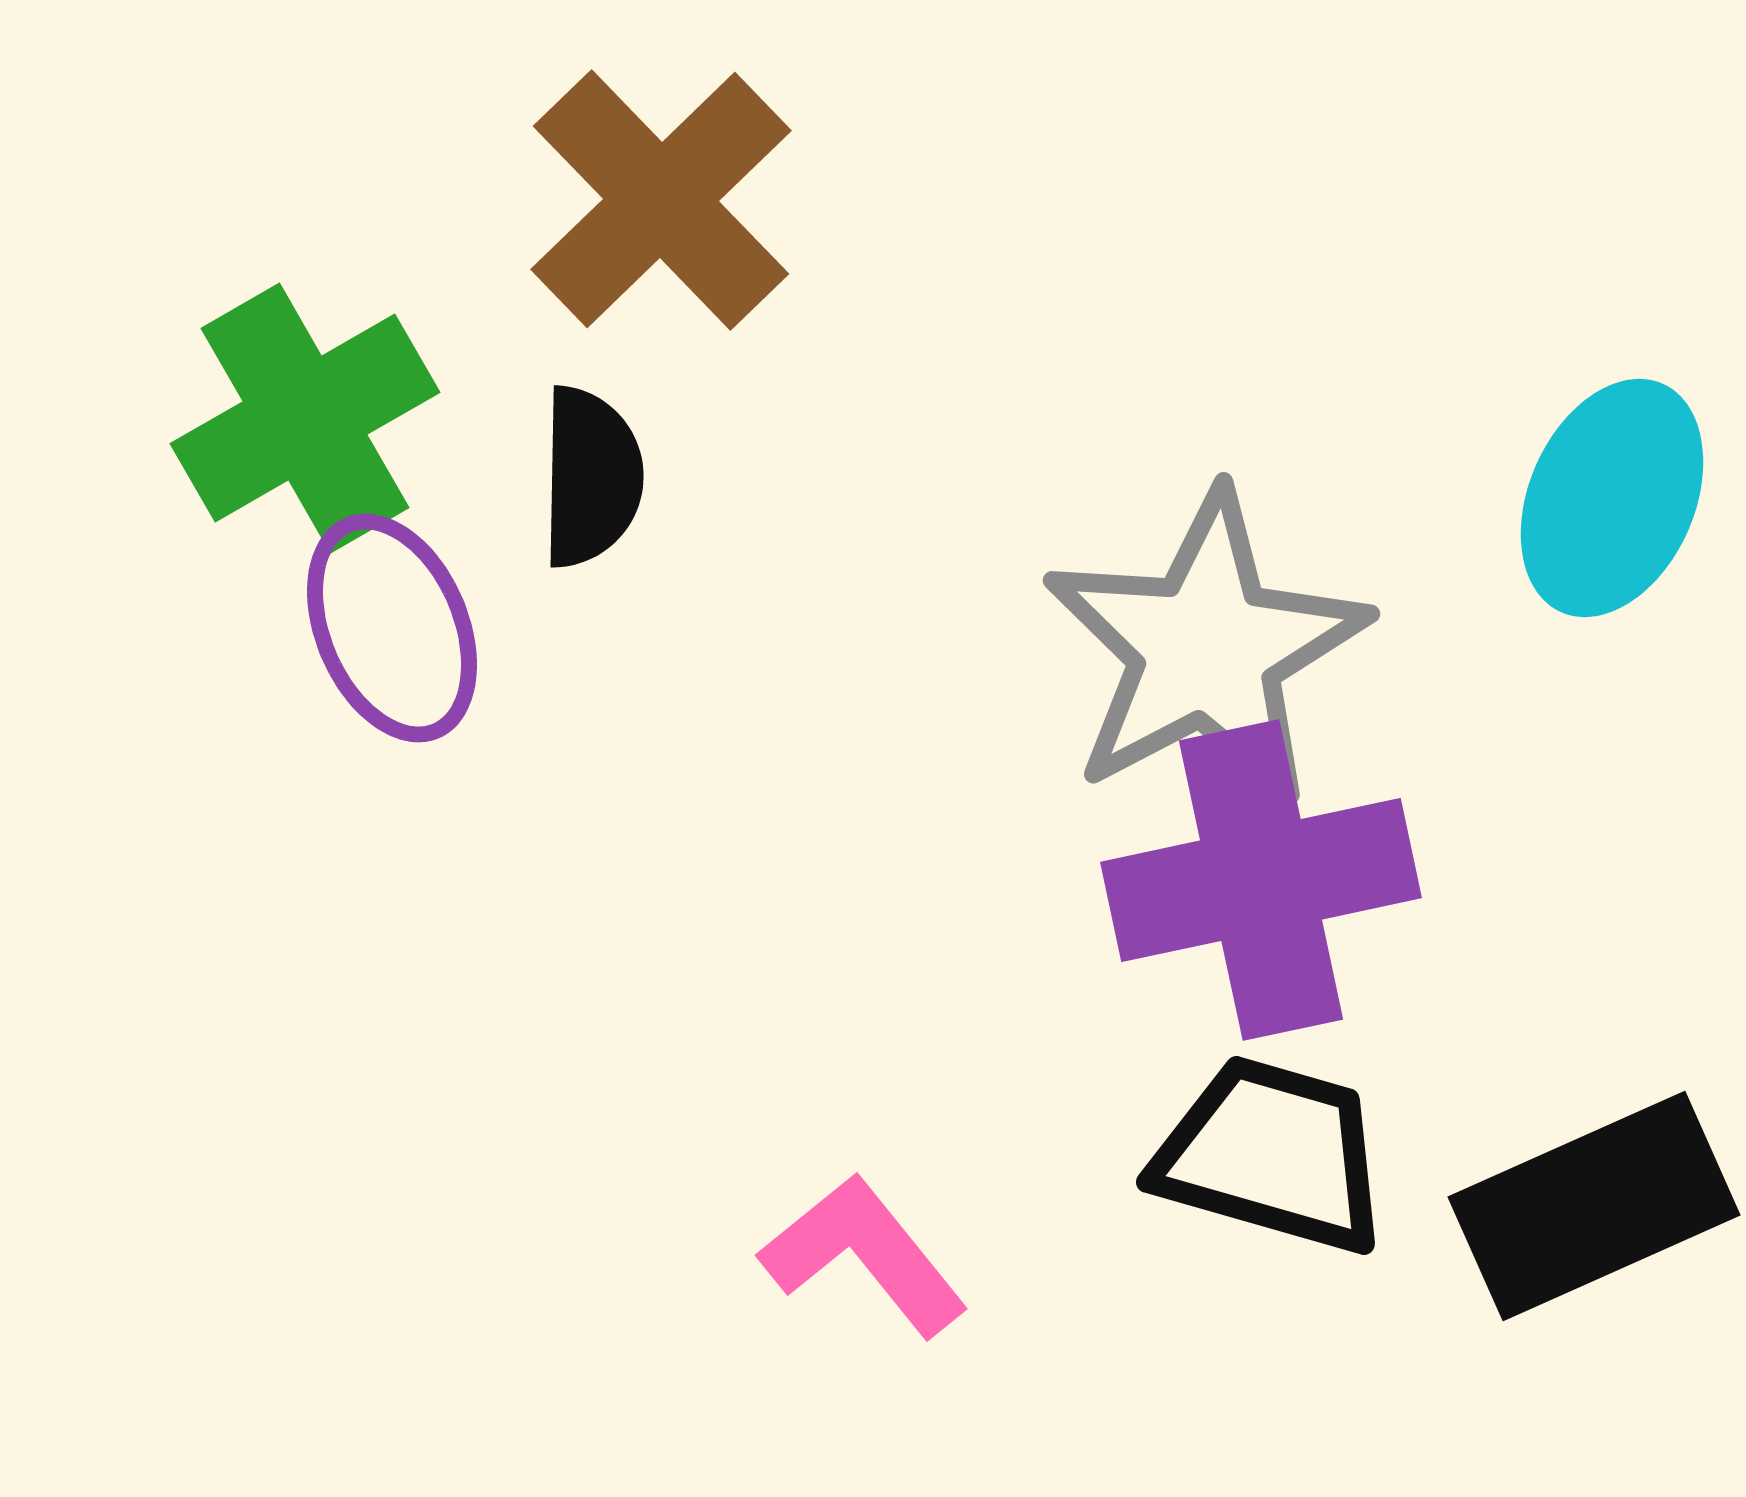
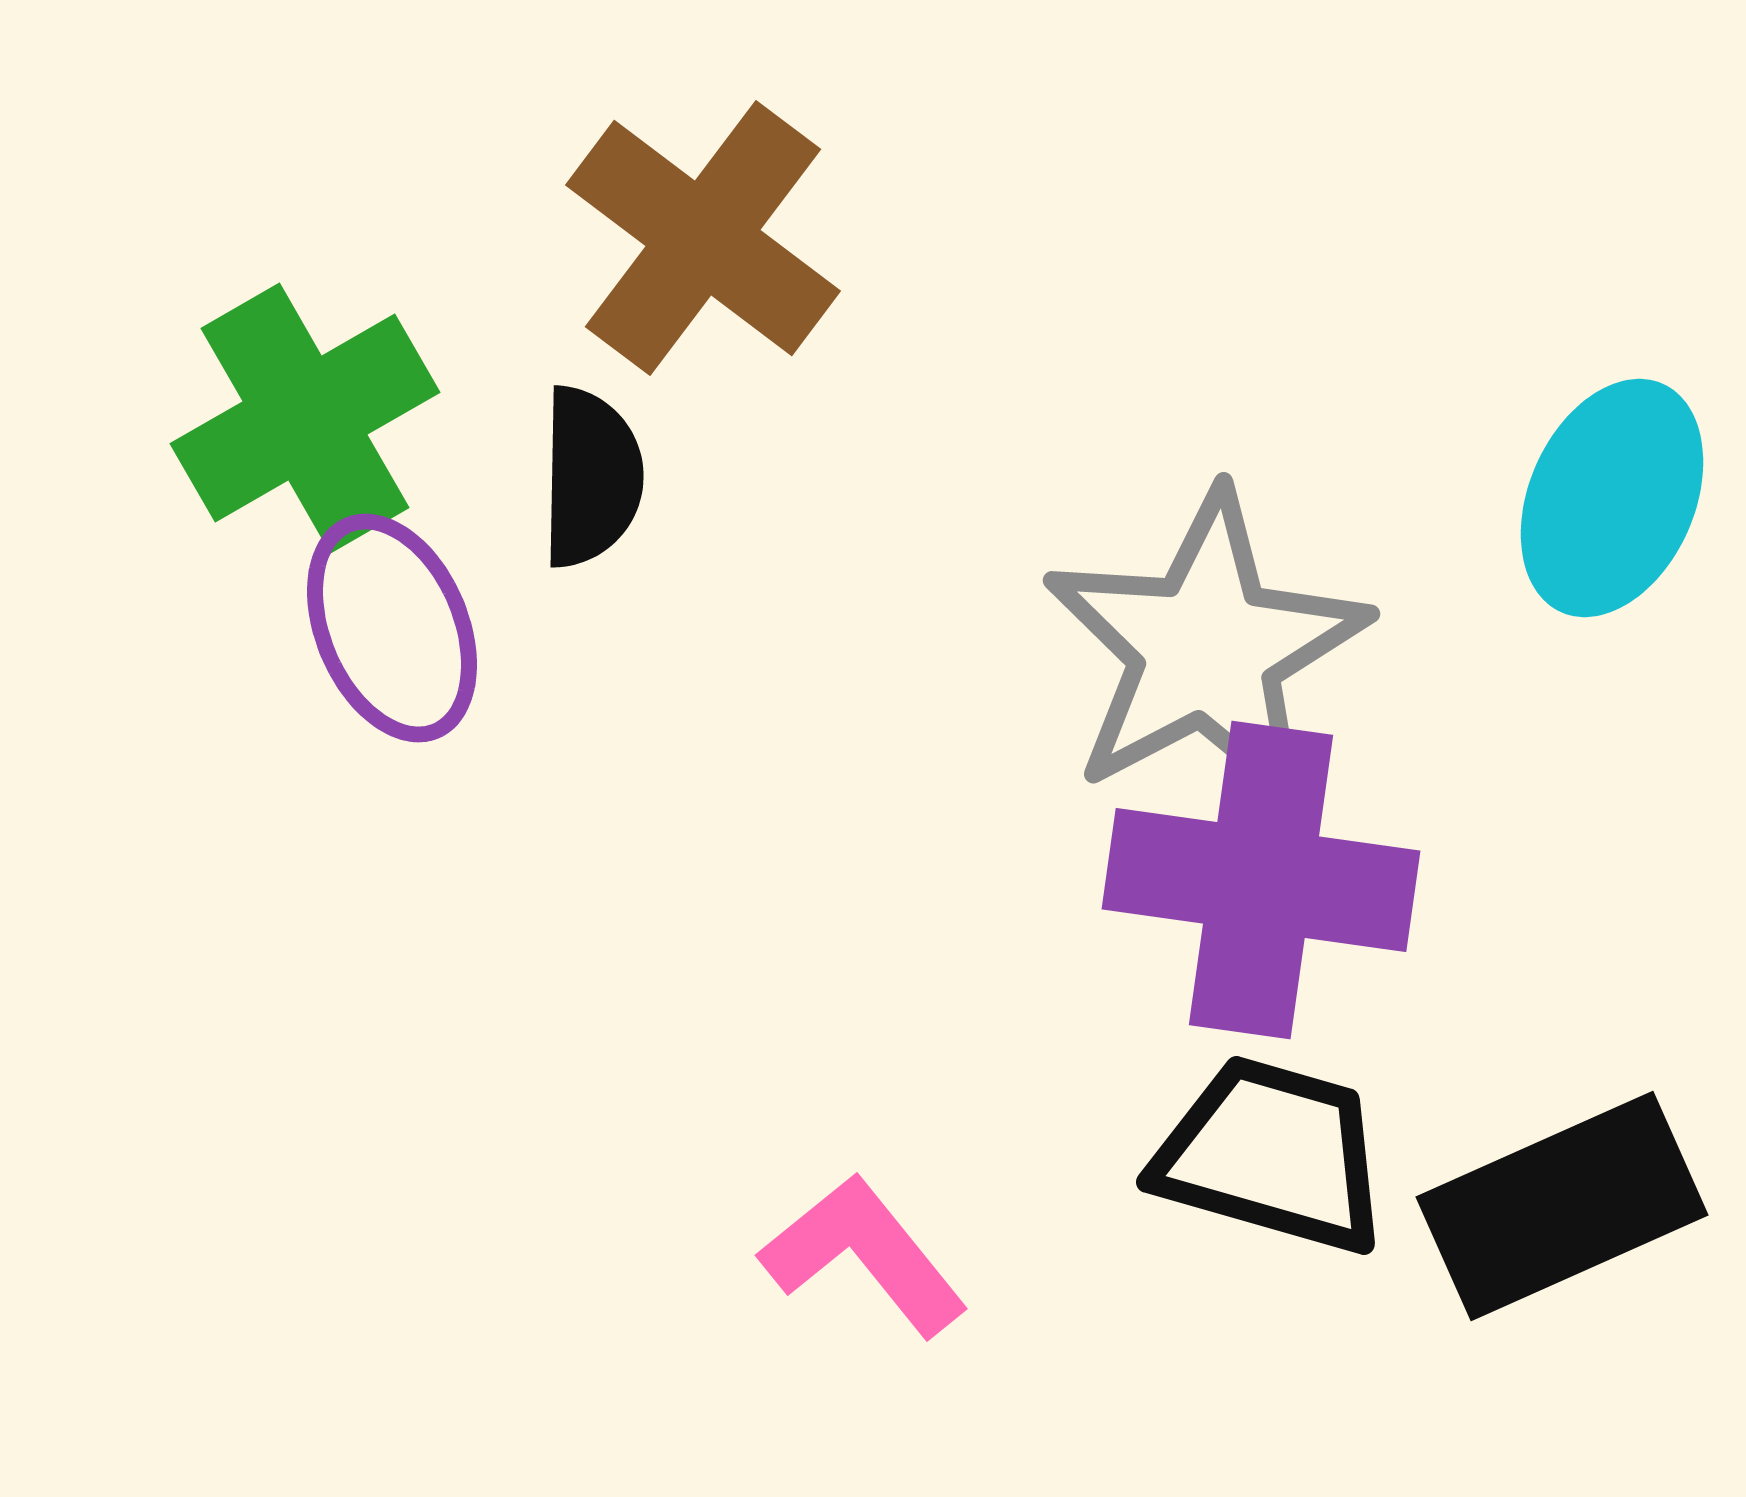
brown cross: moved 42 px right, 38 px down; rotated 9 degrees counterclockwise
purple cross: rotated 20 degrees clockwise
black rectangle: moved 32 px left
